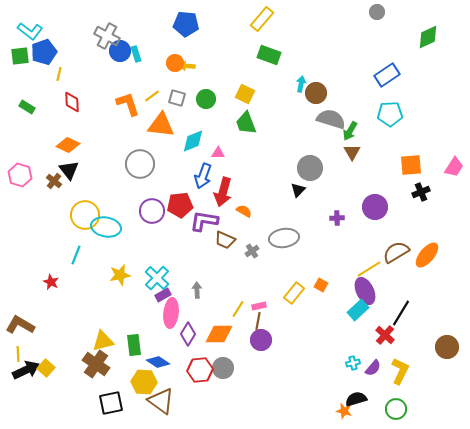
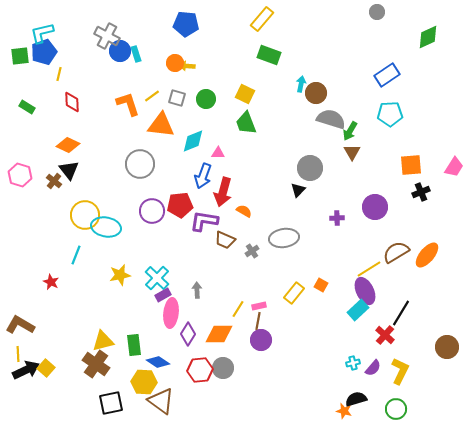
cyan L-shape at (30, 31): moved 12 px right, 2 px down; rotated 130 degrees clockwise
